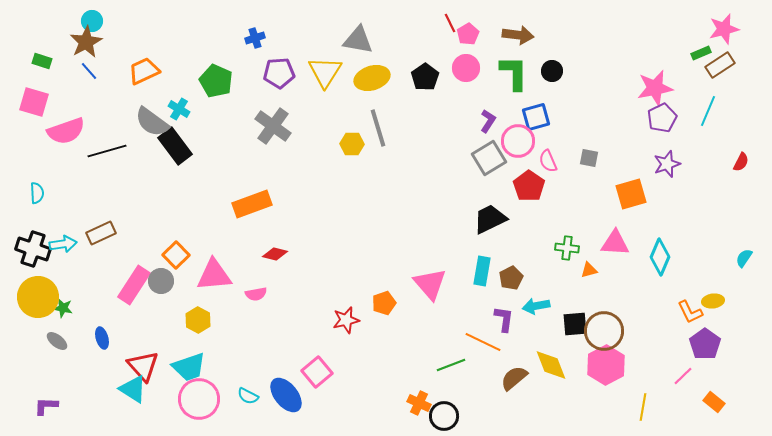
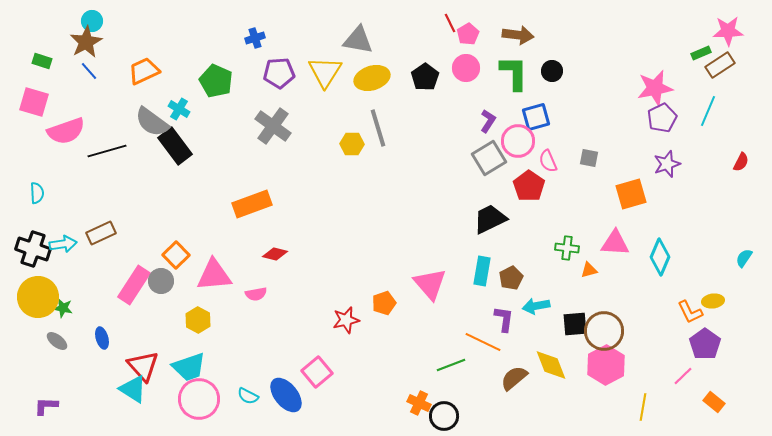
pink star at (724, 29): moved 4 px right, 2 px down; rotated 12 degrees clockwise
